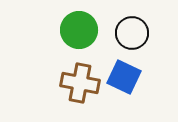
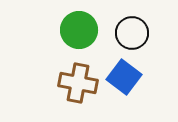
blue square: rotated 12 degrees clockwise
brown cross: moved 2 px left
